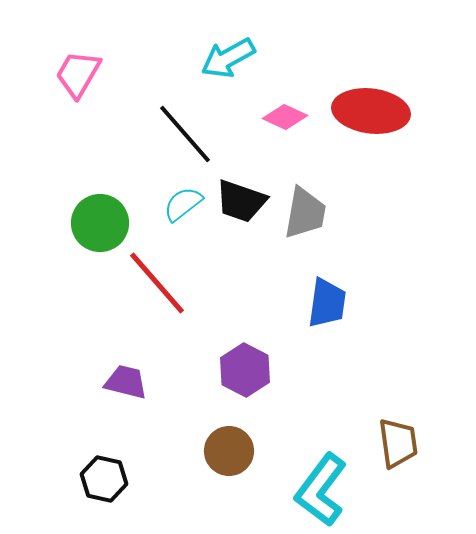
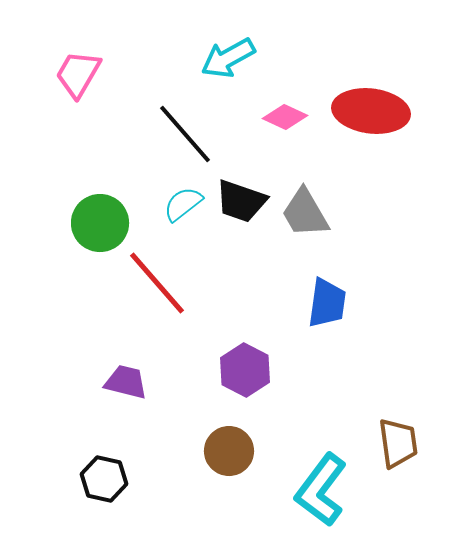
gray trapezoid: rotated 140 degrees clockwise
